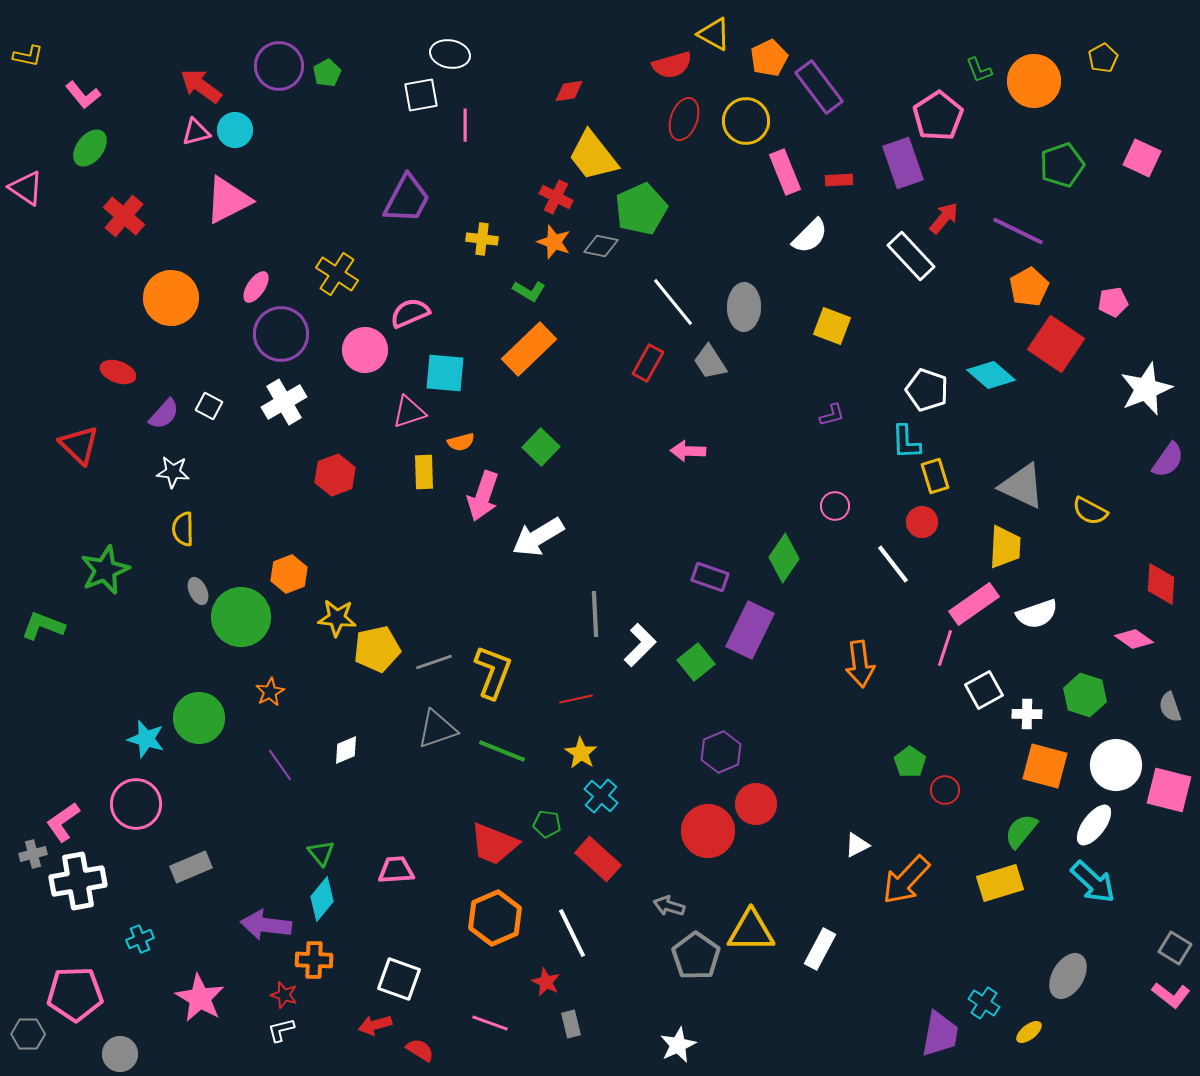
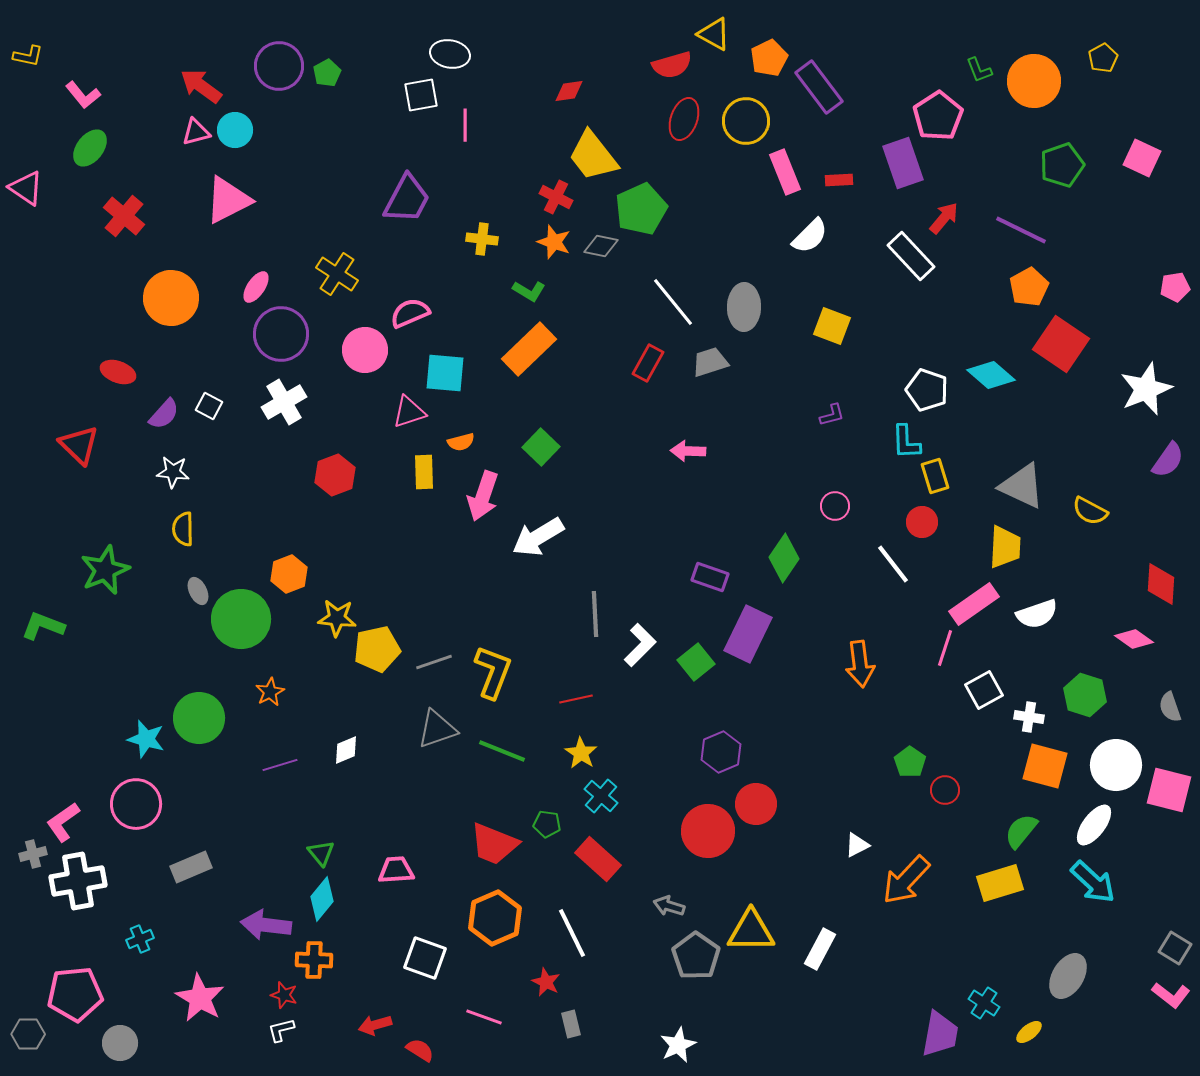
purple line at (1018, 231): moved 3 px right, 1 px up
pink pentagon at (1113, 302): moved 62 px right, 15 px up
red square at (1056, 344): moved 5 px right
gray trapezoid at (710, 362): rotated 105 degrees clockwise
green circle at (241, 617): moved 2 px down
purple rectangle at (750, 630): moved 2 px left, 4 px down
white cross at (1027, 714): moved 2 px right, 3 px down; rotated 8 degrees clockwise
purple line at (280, 765): rotated 72 degrees counterclockwise
white square at (399, 979): moved 26 px right, 21 px up
pink pentagon at (75, 994): rotated 4 degrees counterclockwise
pink line at (490, 1023): moved 6 px left, 6 px up
gray circle at (120, 1054): moved 11 px up
